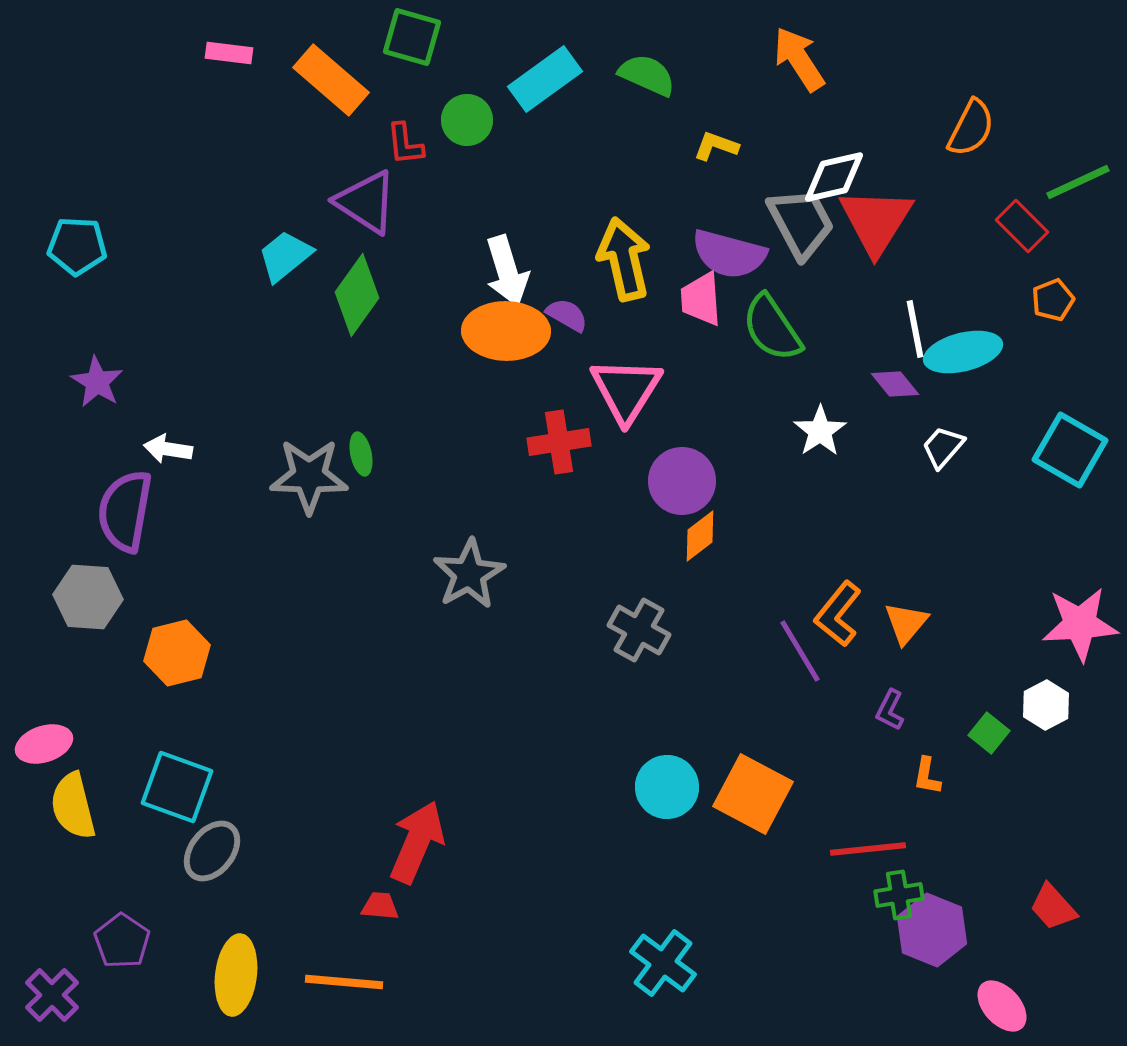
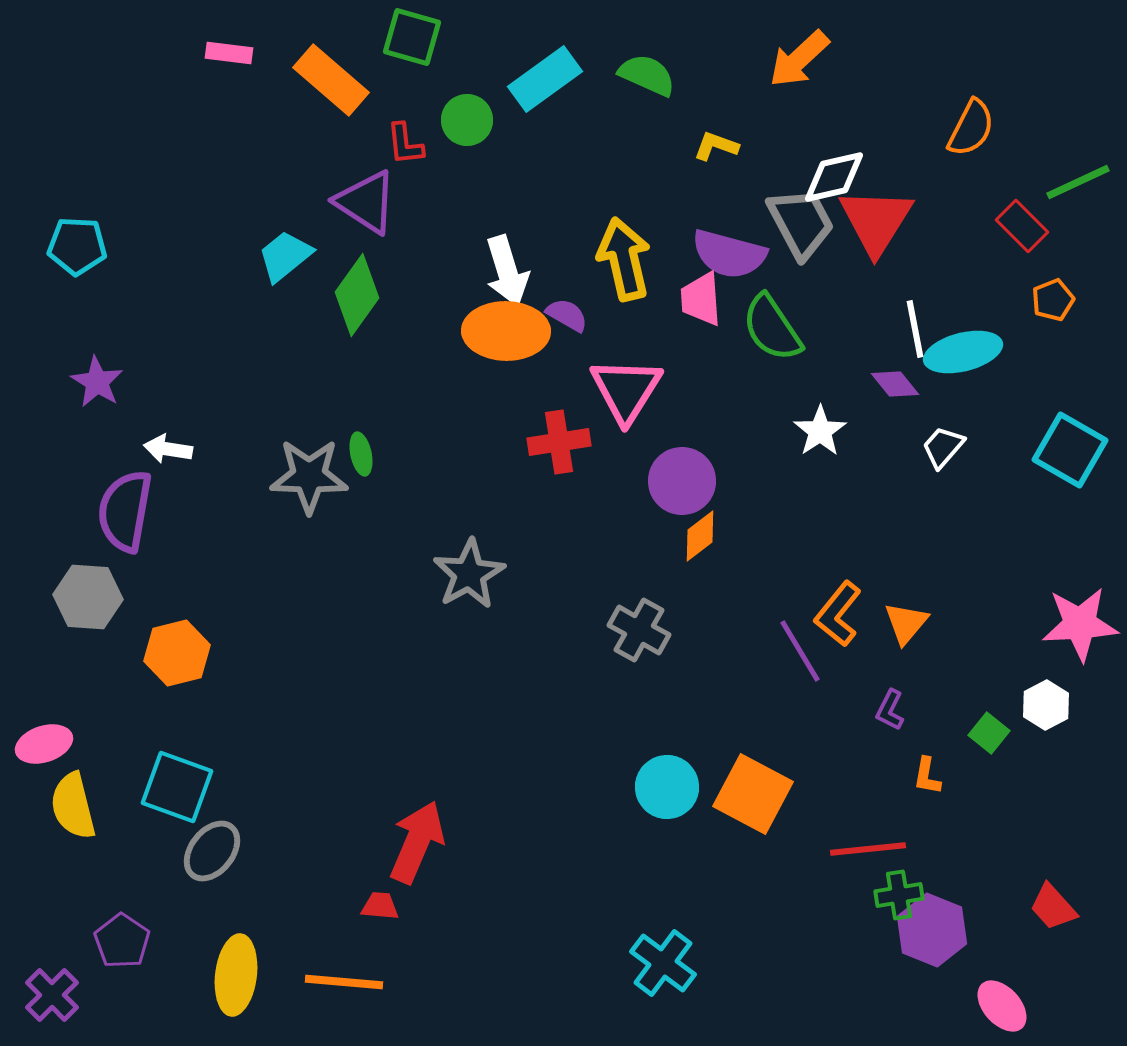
orange arrow at (799, 59): rotated 100 degrees counterclockwise
